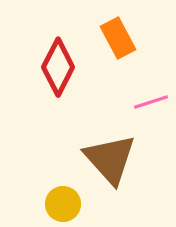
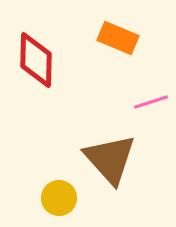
orange rectangle: rotated 39 degrees counterclockwise
red diamond: moved 22 px left, 7 px up; rotated 26 degrees counterclockwise
yellow circle: moved 4 px left, 6 px up
